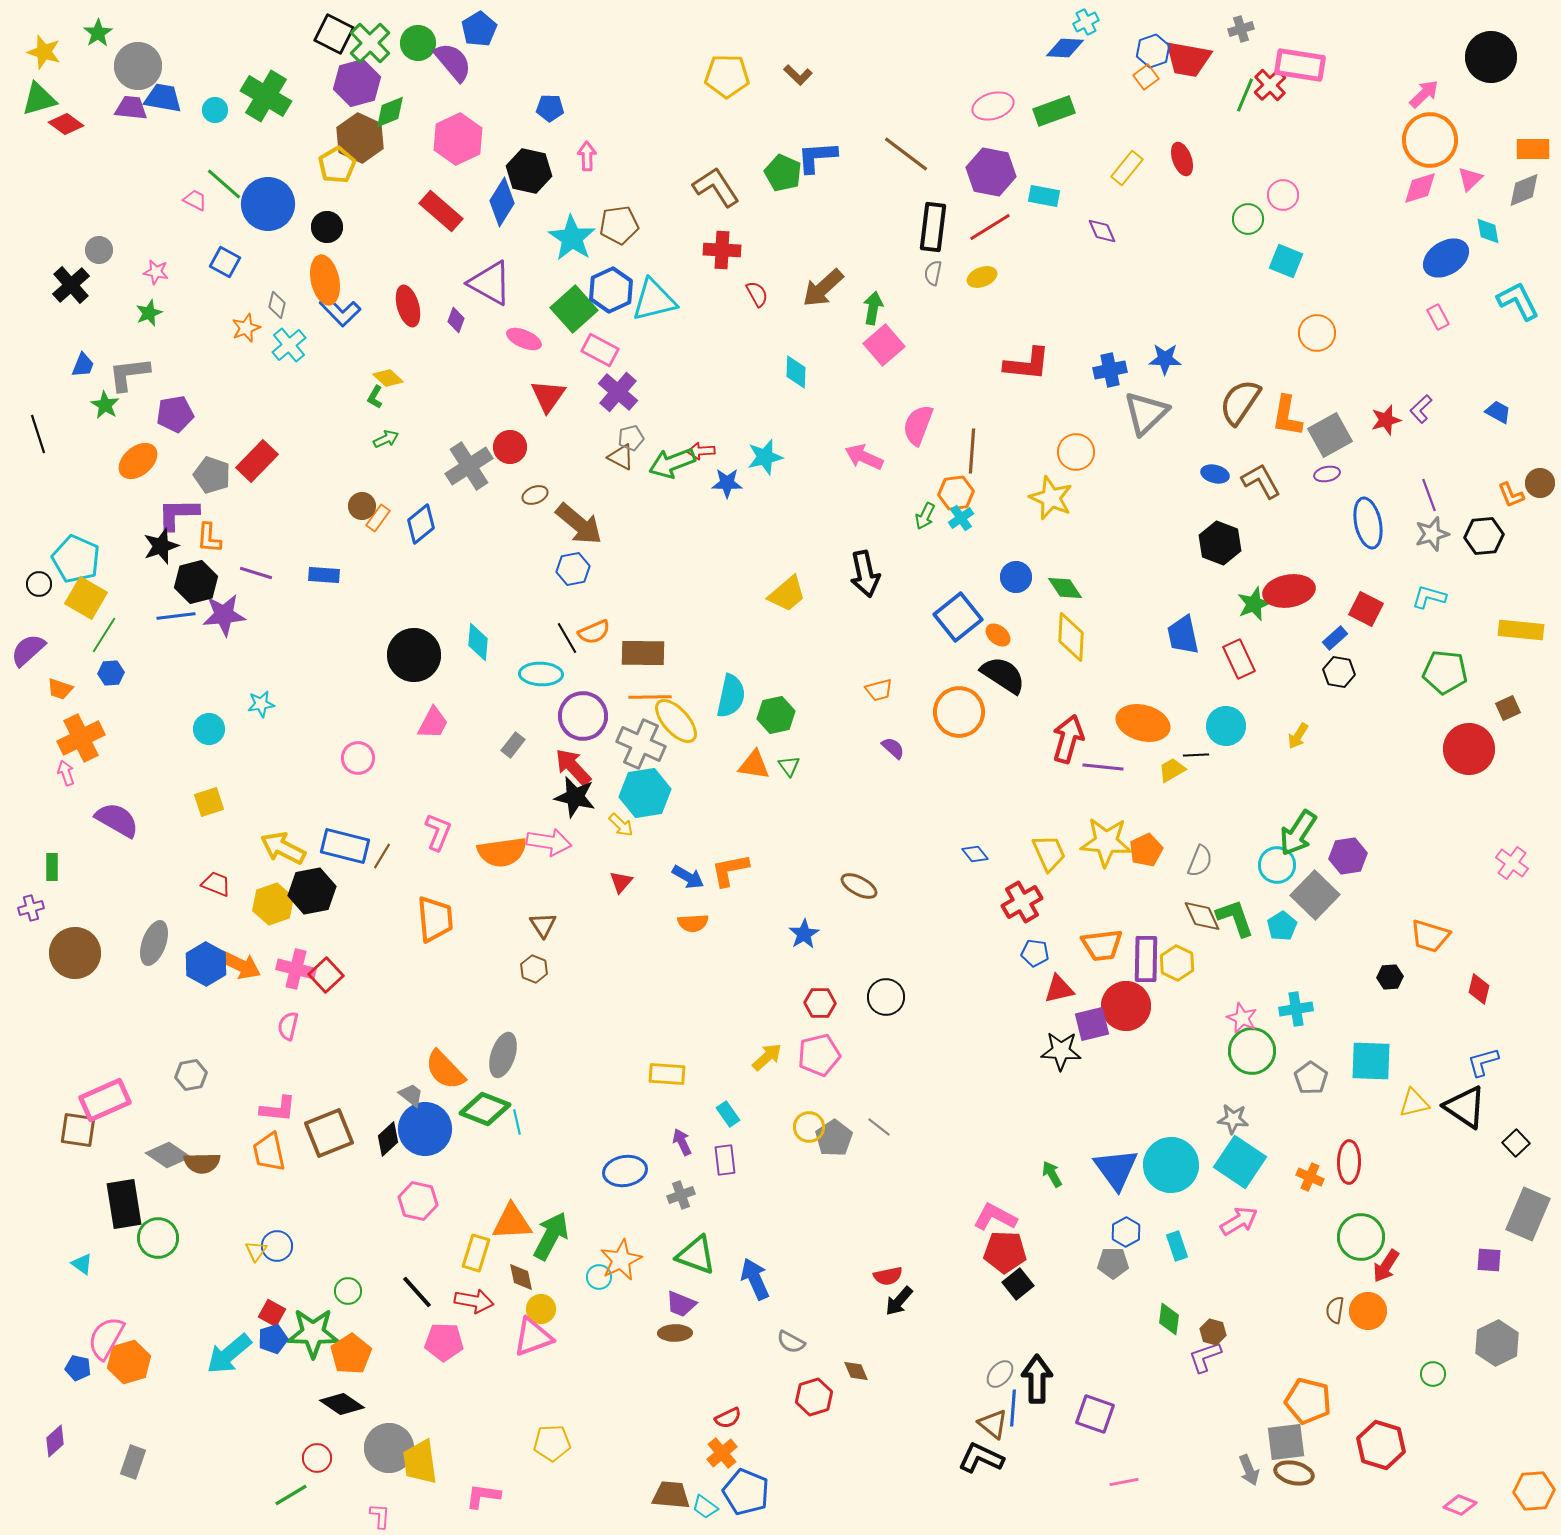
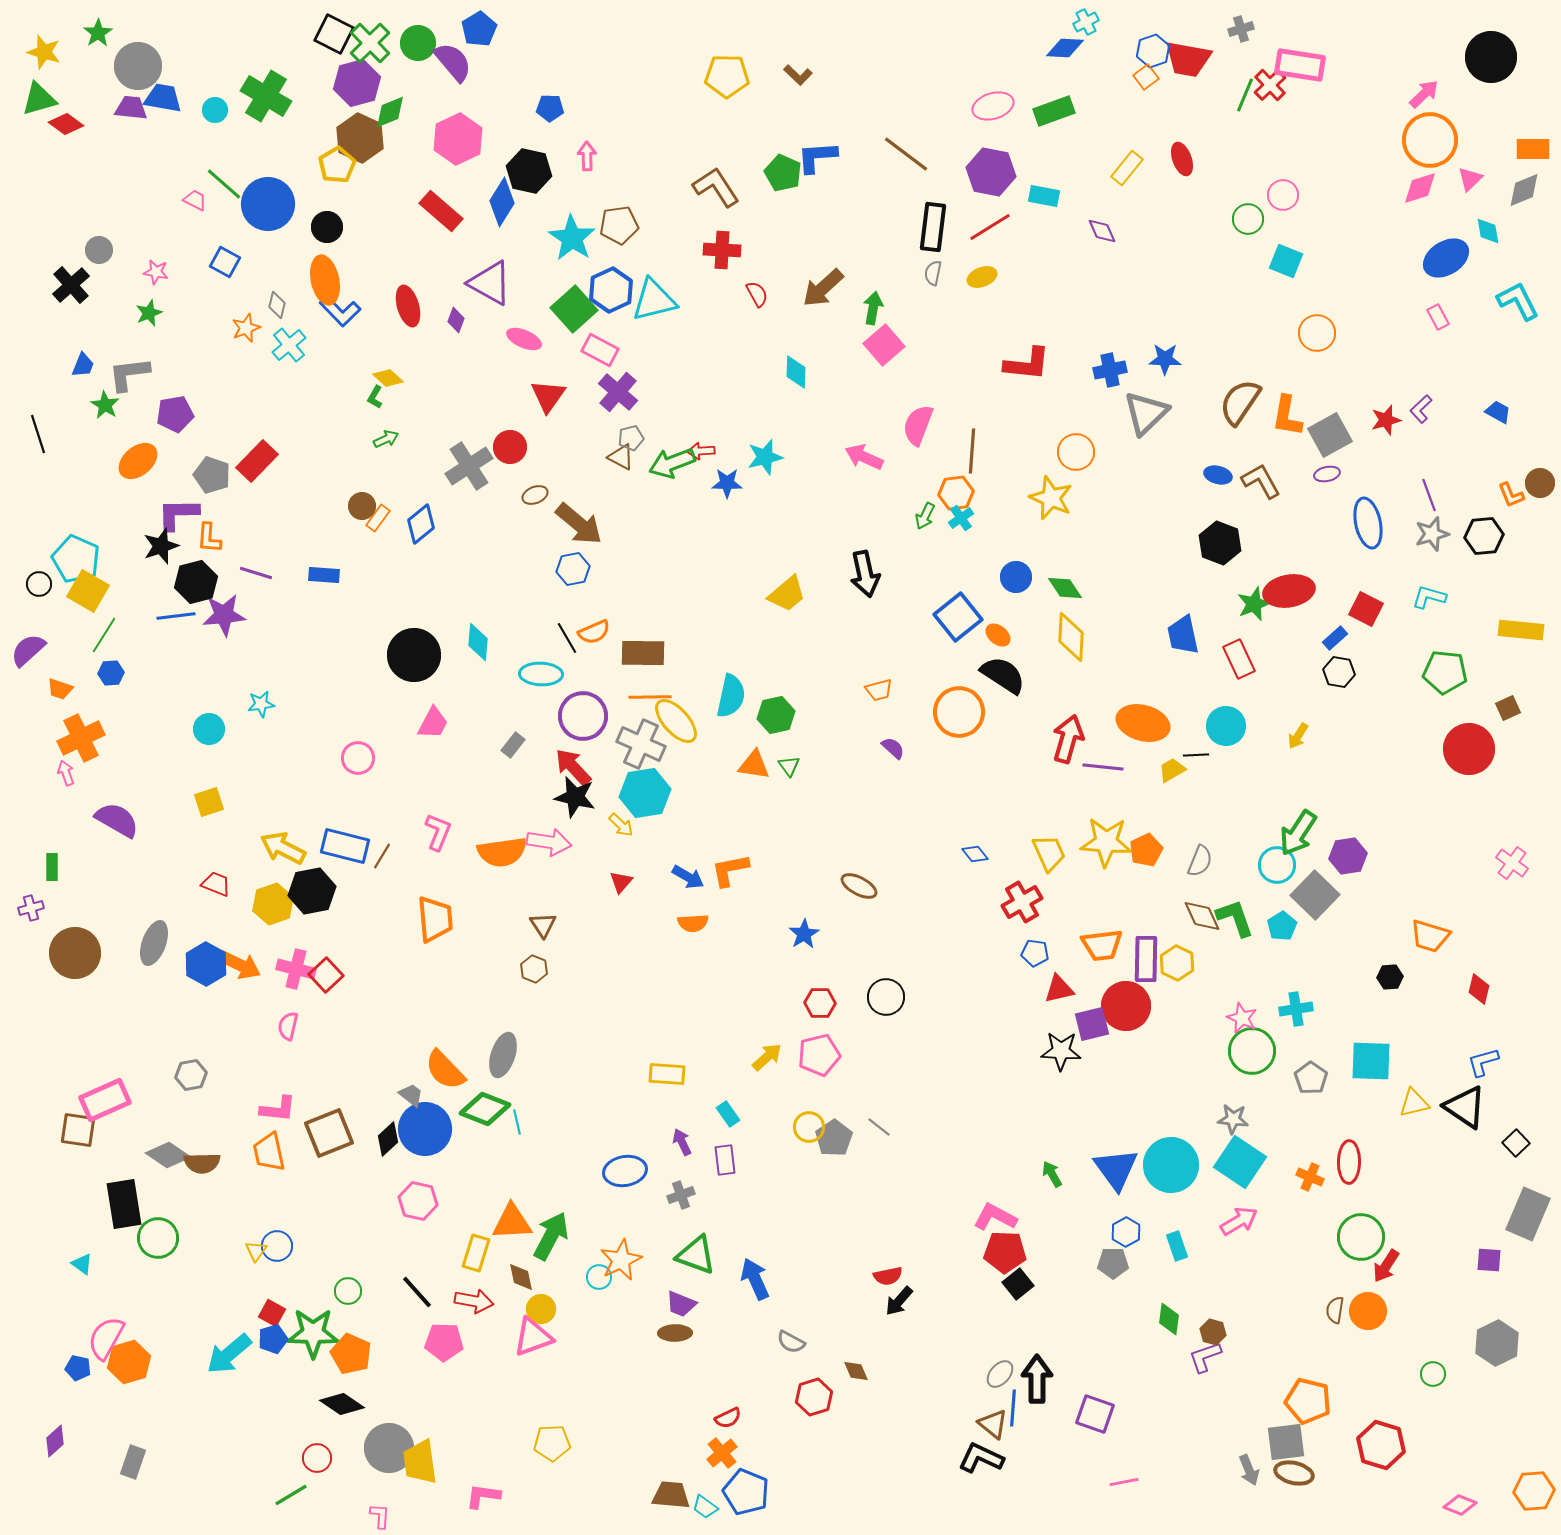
blue ellipse at (1215, 474): moved 3 px right, 1 px down
yellow square at (86, 598): moved 2 px right, 7 px up
orange pentagon at (351, 1354): rotated 15 degrees counterclockwise
